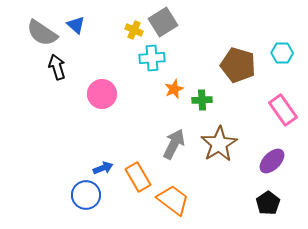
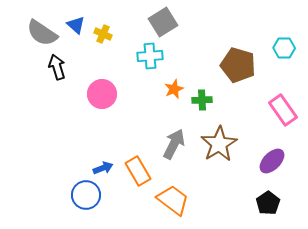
yellow cross: moved 31 px left, 4 px down
cyan hexagon: moved 2 px right, 5 px up
cyan cross: moved 2 px left, 2 px up
orange rectangle: moved 6 px up
